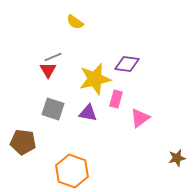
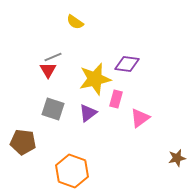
purple triangle: rotated 48 degrees counterclockwise
